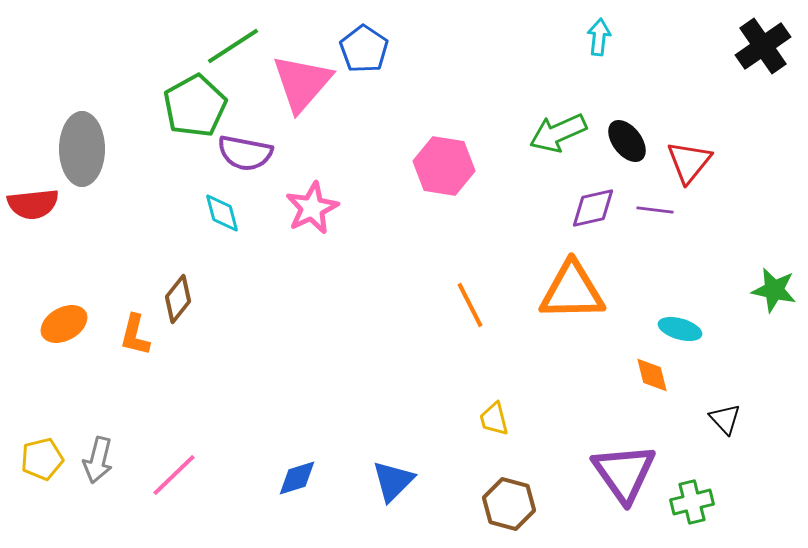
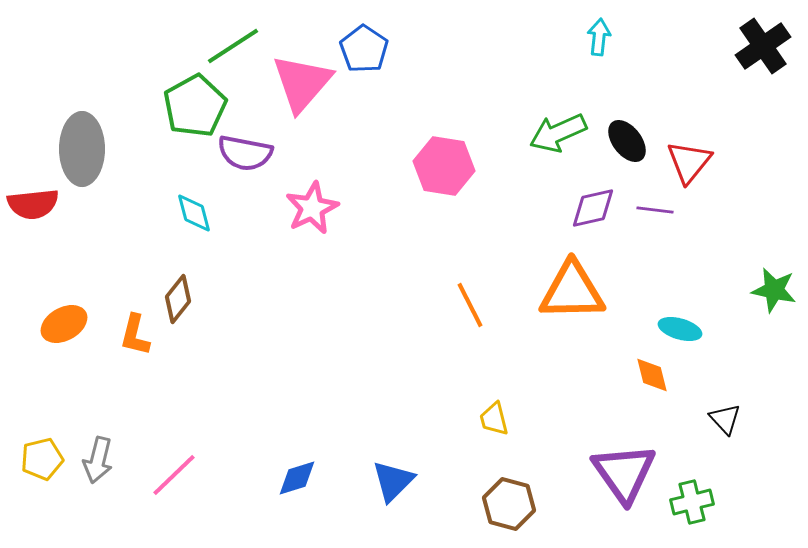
cyan diamond: moved 28 px left
